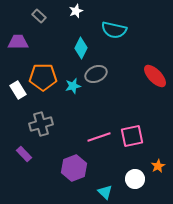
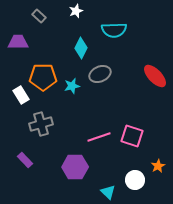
cyan semicircle: rotated 15 degrees counterclockwise
gray ellipse: moved 4 px right
cyan star: moved 1 px left
white rectangle: moved 3 px right, 5 px down
pink square: rotated 30 degrees clockwise
purple rectangle: moved 1 px right, 6 px down
purple hexagon: moved 1 px right, 1 px up; rotated 20 degrees clockwise
white circle: moved 1 px down
cyan triangle: moved 3 px right
